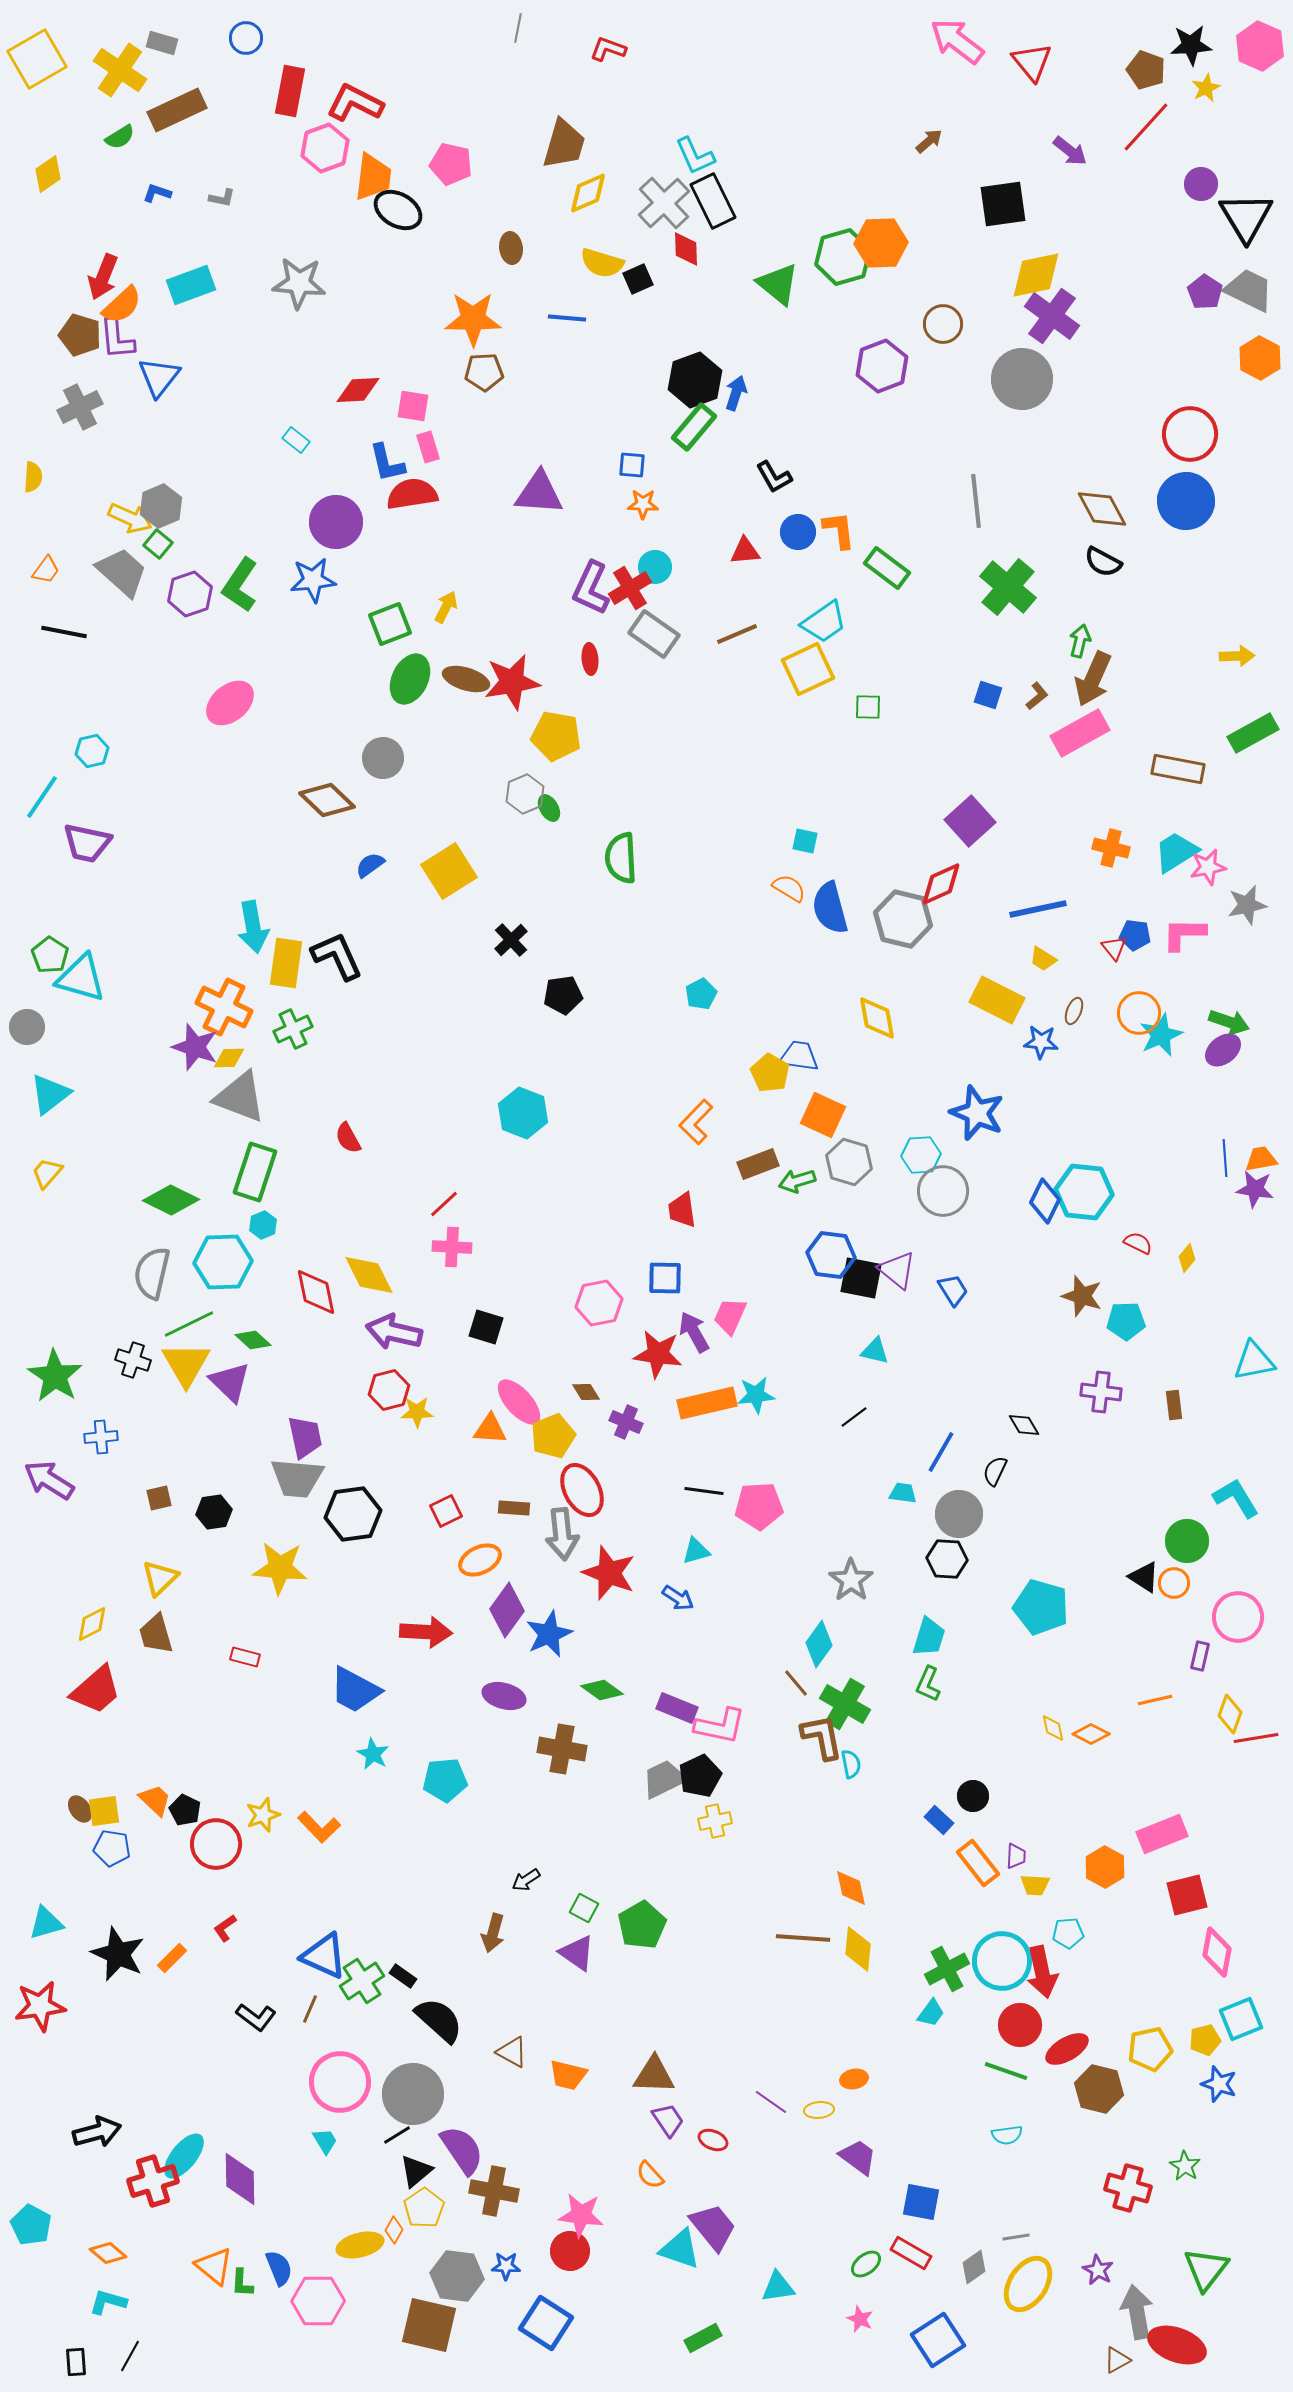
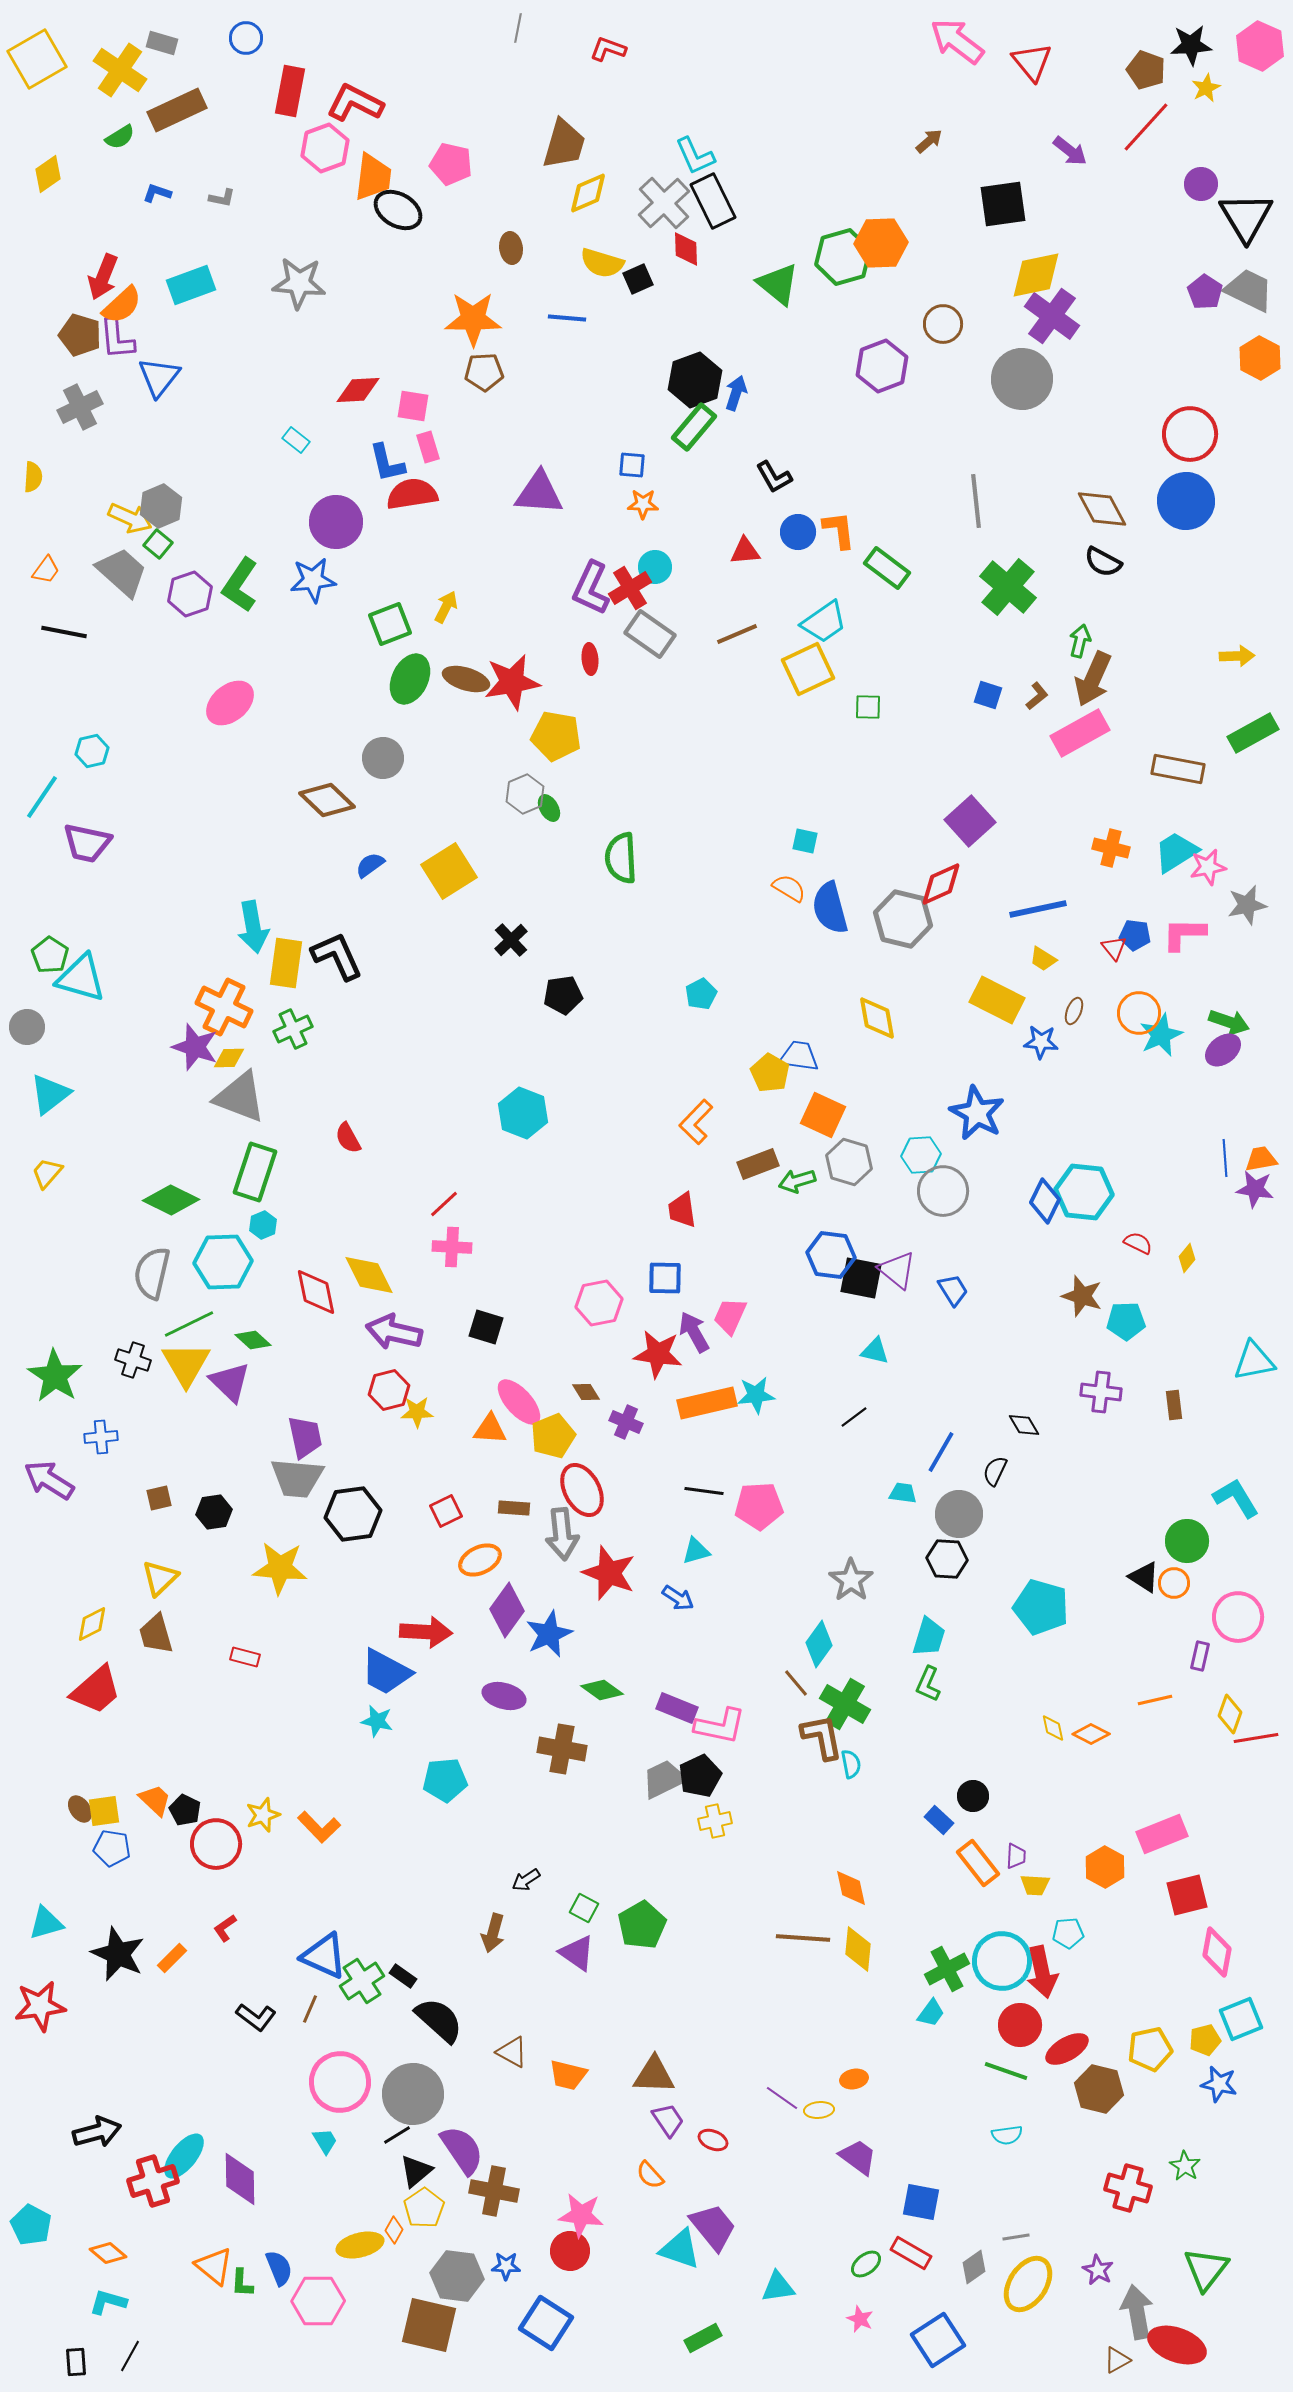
gray rectangle at (654, 634): moved 4 px left
blue star at (977, 1113): rotated 6 degrees clockwise
blue trapezoid at (355, 1690): moved 31 px right, 18 px up
cyan star at (373, 1754): moved 4 px right, 33 px up; rotated 16 degrees counterclockwise
blue star at (1219, 2084): rotated 6 degrees counterclockwise
purple line at (771, 2102): moved 11 px right, 4 px up
